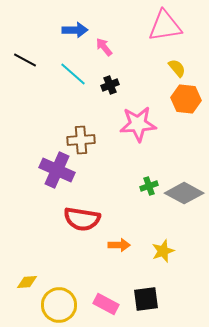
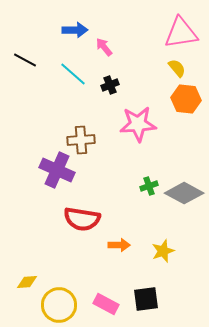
pink triangle: moved 16 px right, 7 px down
